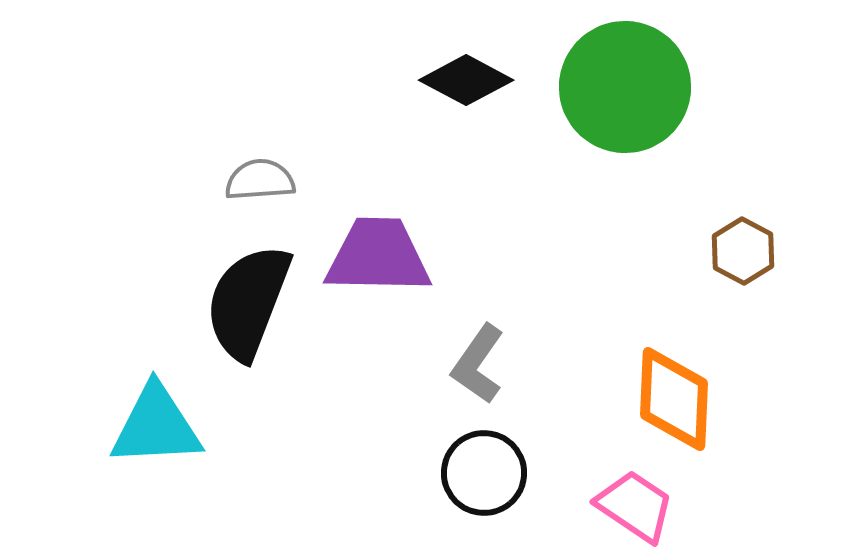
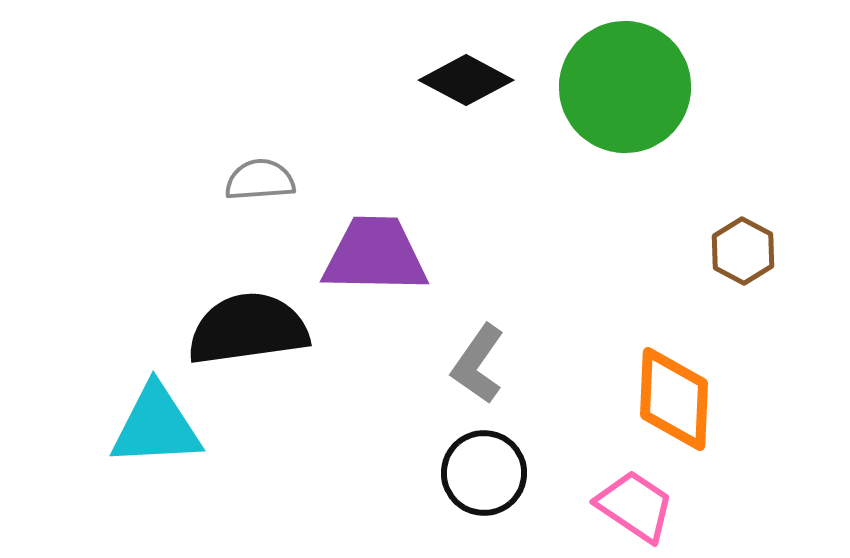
purple trapezoid: moved 3 px left, 1 px up
black semicircle: moved 27 px down; rotated 61 degrees clockwise
